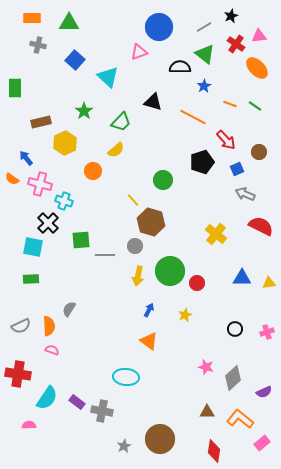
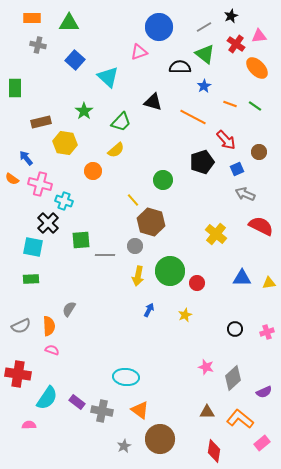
yellow hexagon at (65, 143): rotated 25 degrees counterclockwise
orange triangle at (149, 341): moved 9 px left, 69 px down
